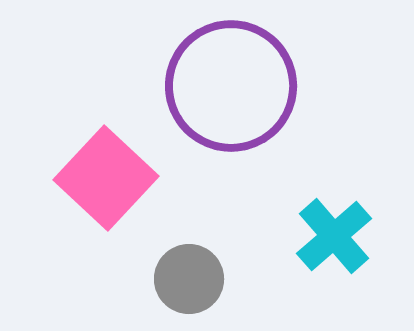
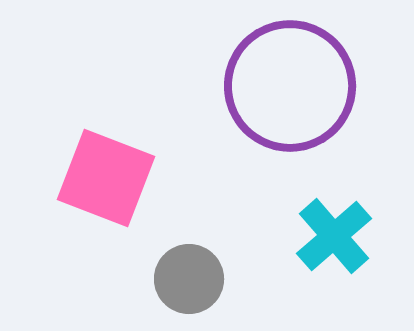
purple circle: moved 59 px right
pink square: rotated 22 degrees counterclockwise
